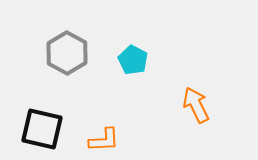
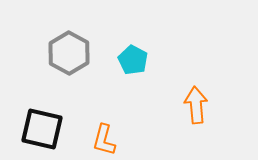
gray hexagon: moved 2 px right
orange arrow: rotated 21 degrees clockwise
orange L-shape: rotated 108 degrees clockwise
